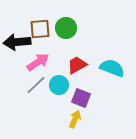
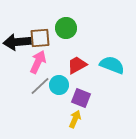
brown square: moved 9 px down
pink arrow: rotated 30 degrees counterclockwise
cyan semicircle: moved 3 px up
gray line: moved 4 px right, 1 px down
